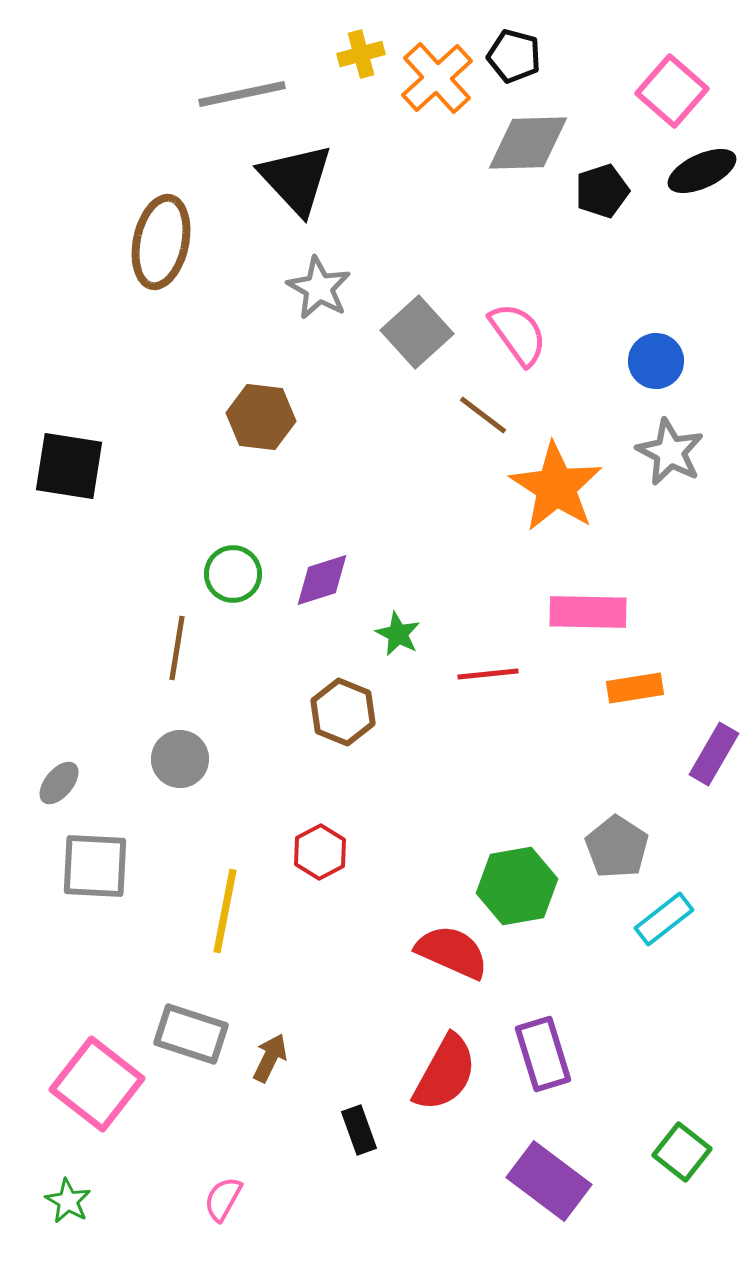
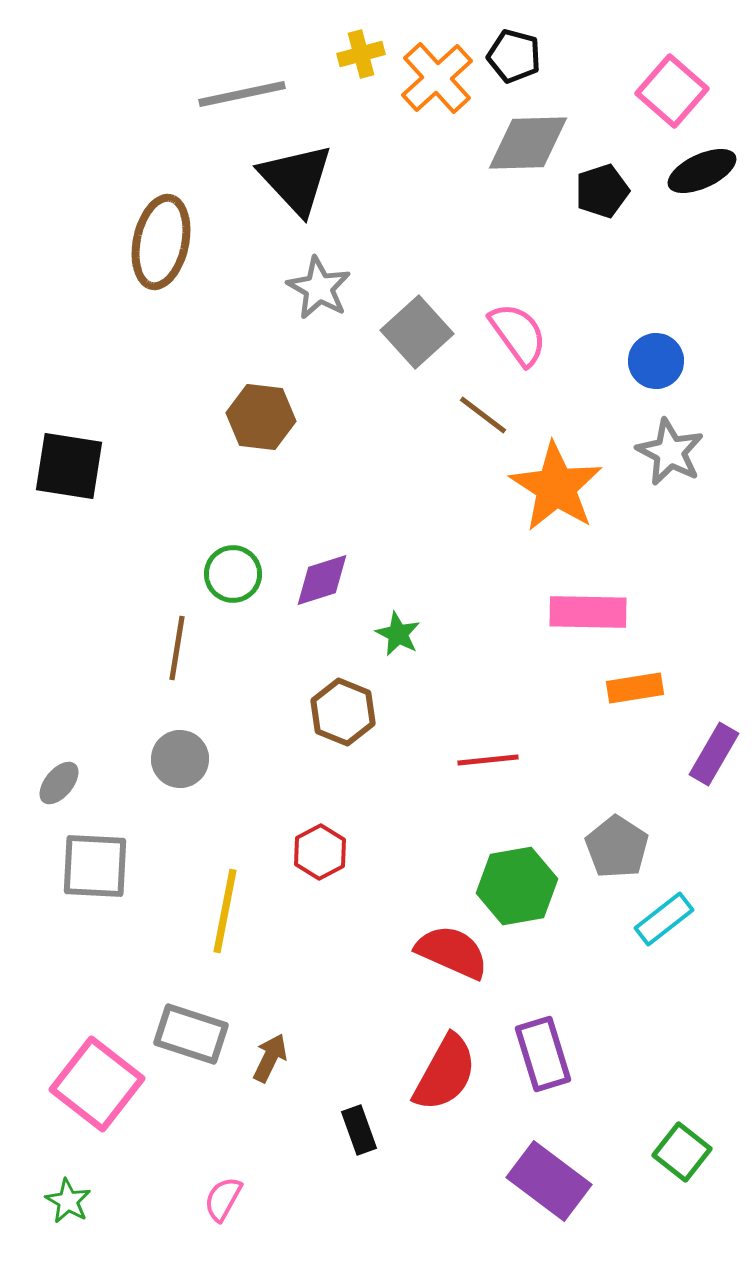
red line at (488, 674): moved 86 px down
